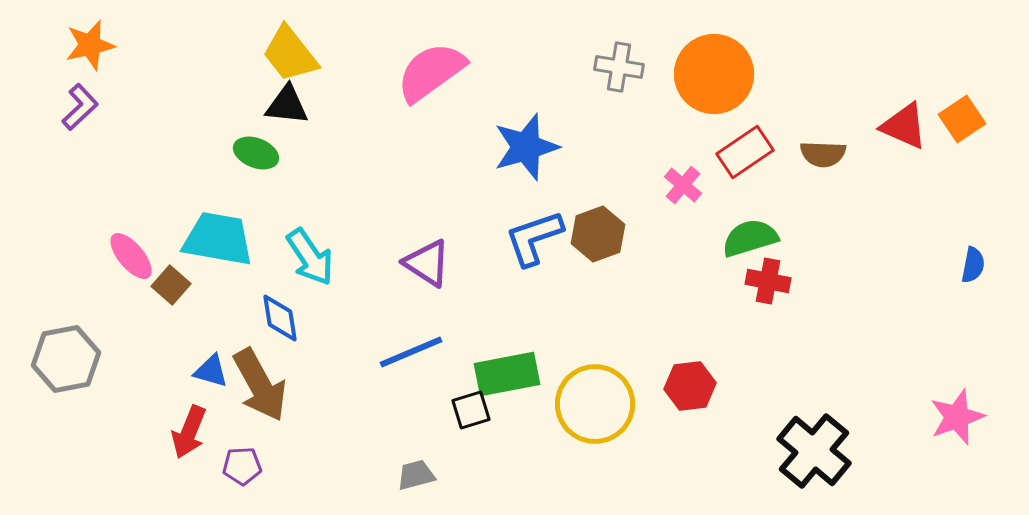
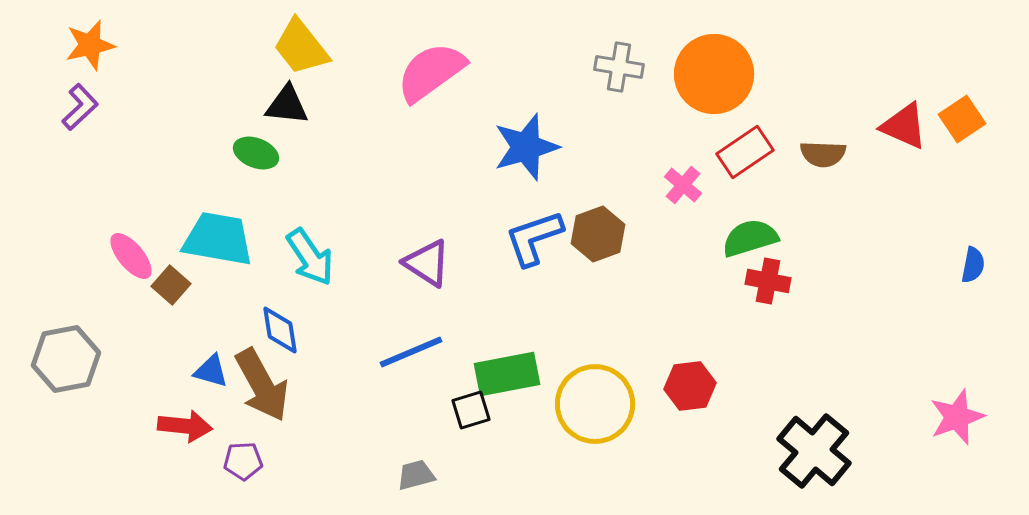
yellow trapezoid: moved 11 px right, 7 px up
blue diamond: moved 12 px down
brown arrow: moved 2 px right
red arrow: moved 4 px left, 6 px up; rotated 106 degrees counterclockwise
purple pentagon: moved 1 px right, 5 px up
